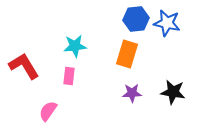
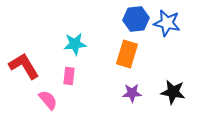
cyan star: moved 2 px up
pink semicircle: moved 11 px up; rotated 105 degrees clockwise
